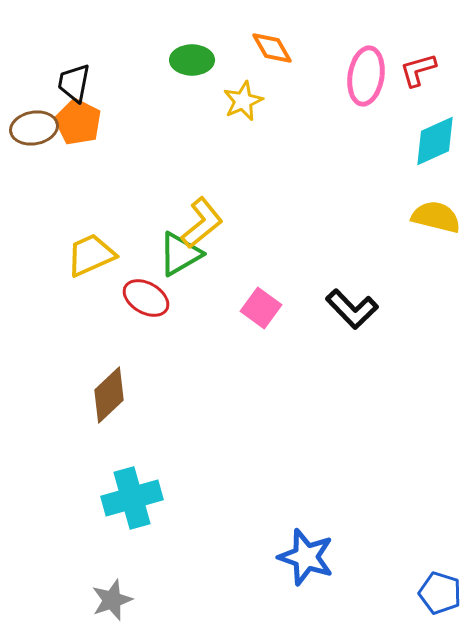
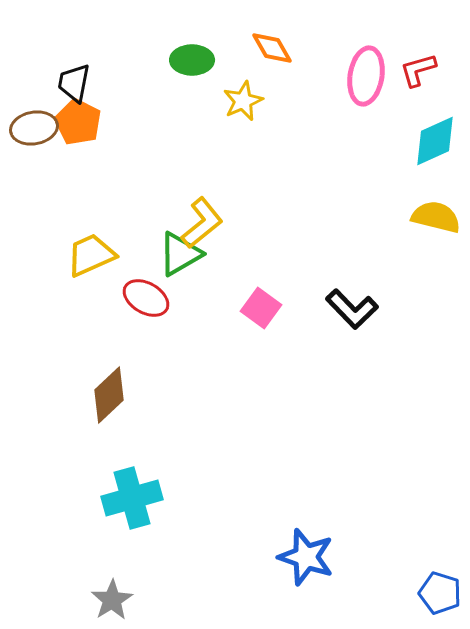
gray star: rotated 12 degrees counterclockwise
